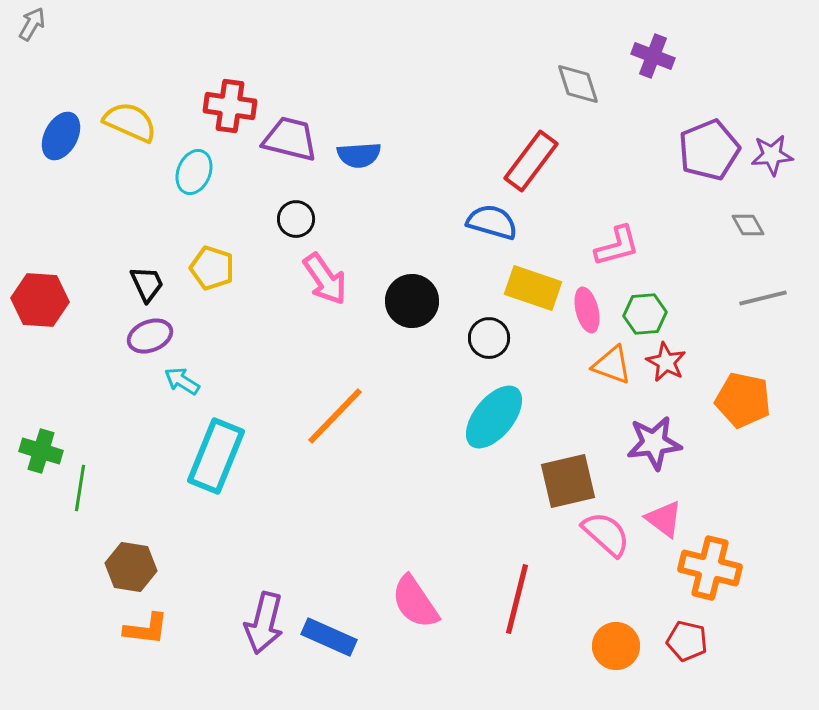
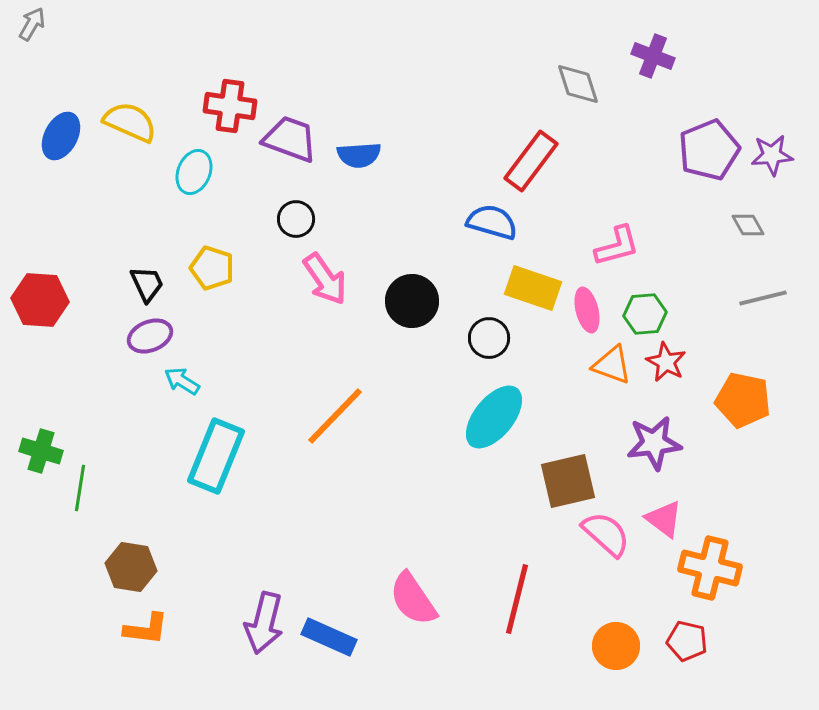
purple trapezoid at (290, 139): rotated 6 degrees clockwise
pink semicircle at (415, 602): moved 2 px left, 3 px up
